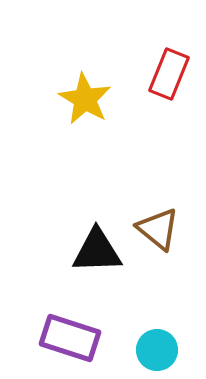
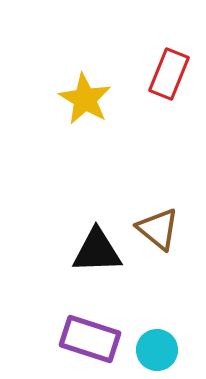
purple rectangle: moved 20 px right, 1 px down
